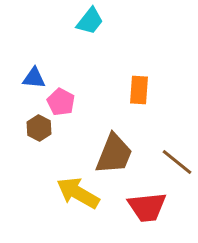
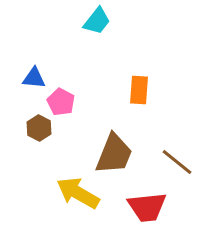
cyan trapezoid: moved 7 px right
